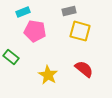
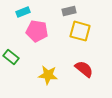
pink pentagon: moved 2 px right
yellow star: rotated 24 degrees counterclockwise
